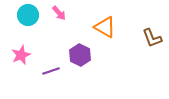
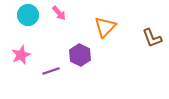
orange triangle: rotated 45 degrees clockwise
